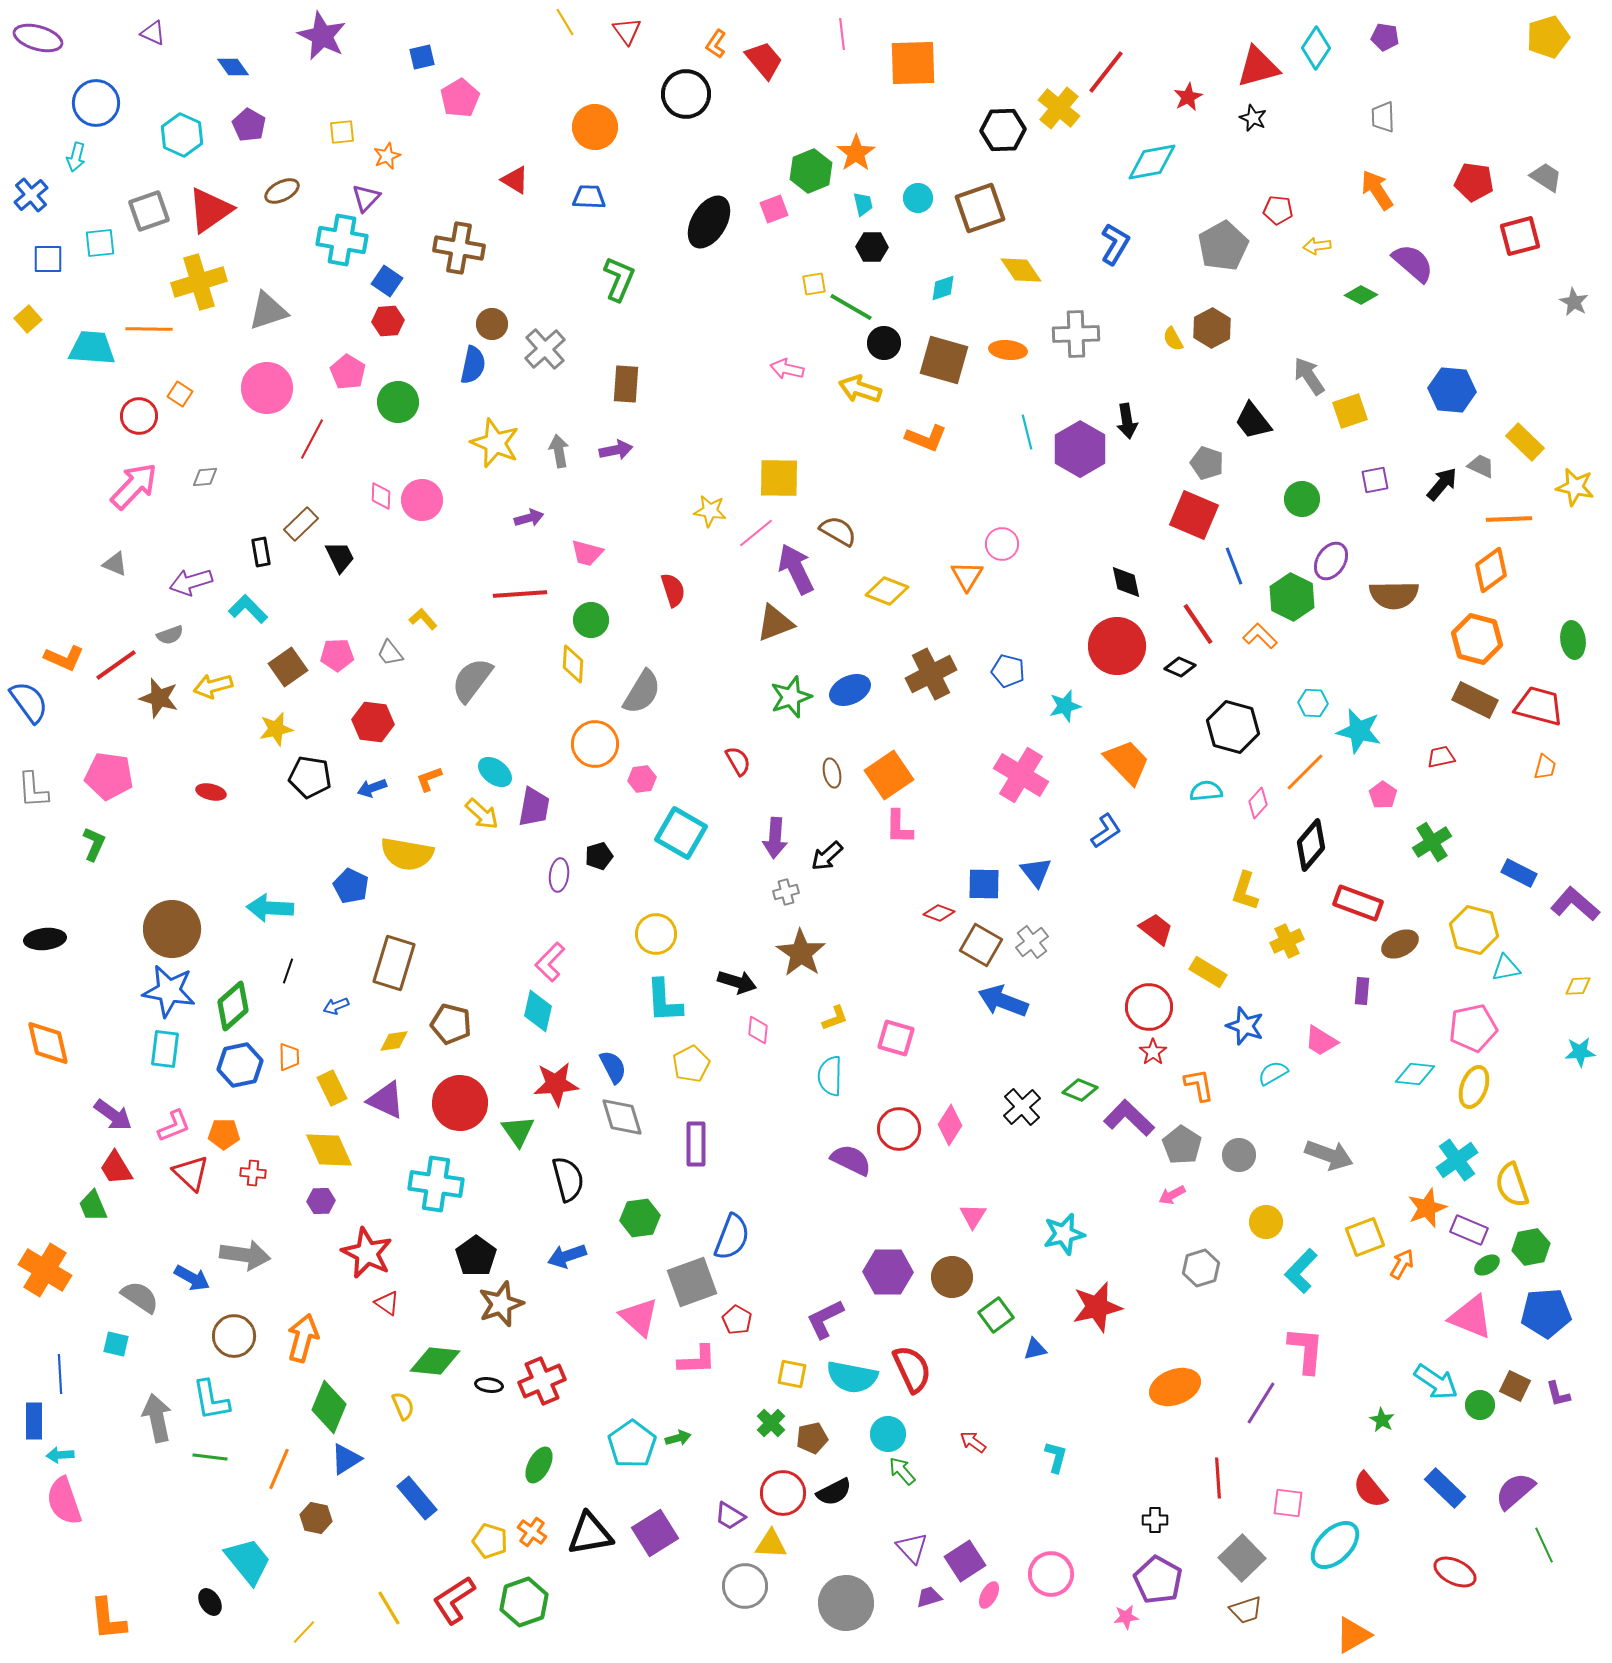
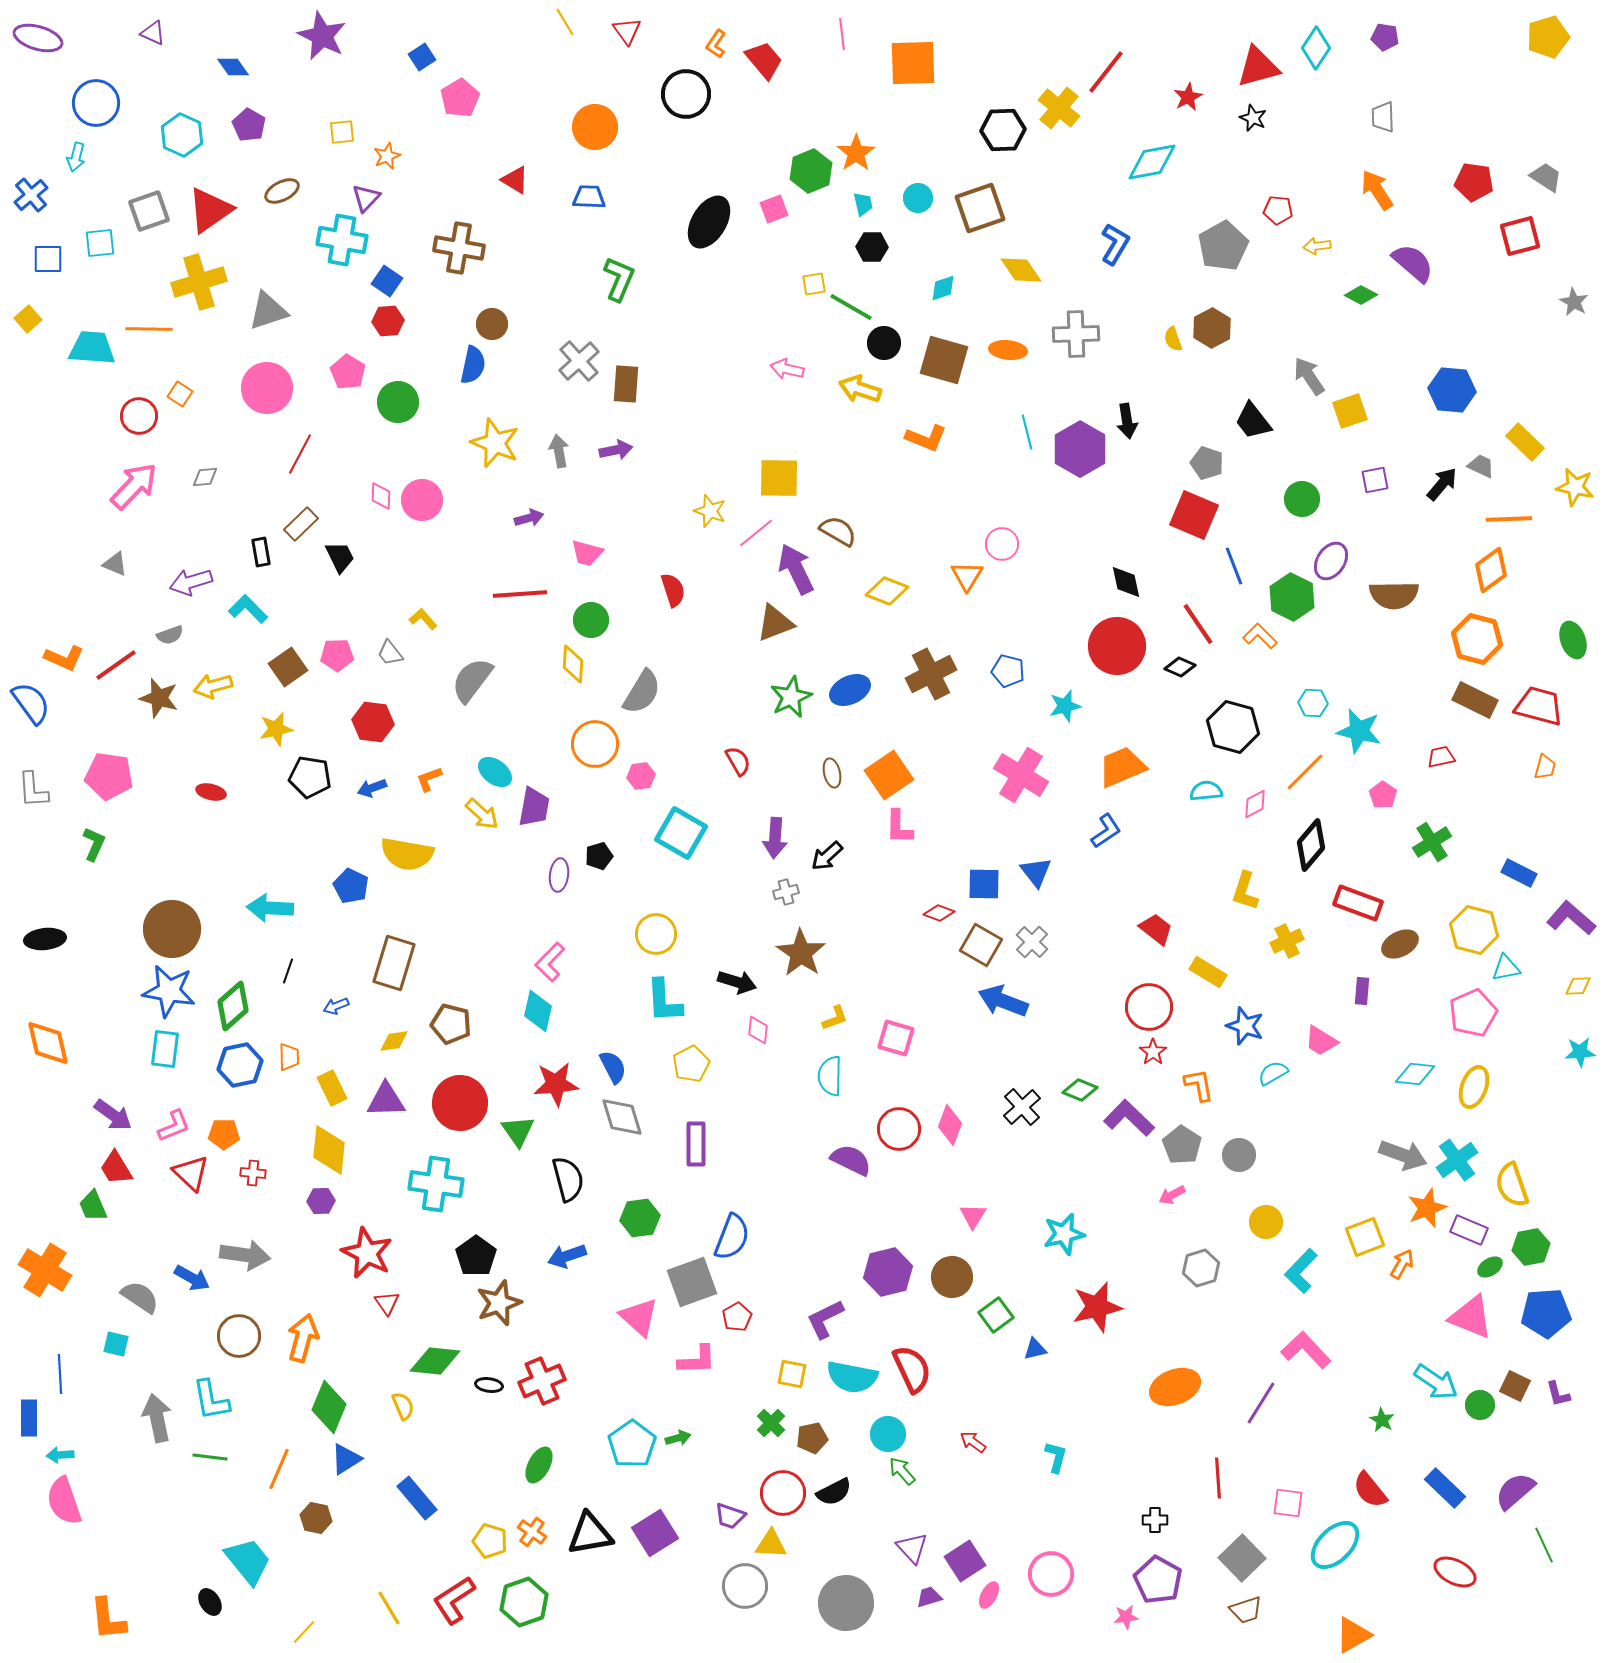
blue square at (422, 57): rotated 20 degrees counterclockwise
yellow semicircle at (1173, 339): rotated 10 degrees clockwise
gray cross at (545, 349): moved 34 px right, 12 px down
red line at (312, 439): moved 12 px left, 15 px down
yellow star at (710, 511): rotated 12 degrees clockwise
green ellipse at (1573, 640): rotated 12 degrees counterclockwise
green star at (791, 697): rotated 6 degrees counterclockwise
blue semicircle at (29, 702): moved 2 px right, 1 px down
orange trapezoid at (1127, 762): moved 5 px left, 5 px down; rotated 69 degrees counterclockwise
pink hexagon at (642, 779): moved 1 px left, 3 px up
pink diamond at (1258, 803): moved 3 px left, 1 px down; rotated 20 degrees clockwise
purple L-shape at (1575, 904): moved 4 px left, 14 px down
gray cross at (1032, 942): rotated 8 degrees counterclockwise
pink pentagon at (1473, 1028): moved 15 px up; rotated 12 degrees counterclockwise
purple triangle at (386, 1100): rotated 27 degrees counterclockwise
pink diamond at (950, 1125): rotated 12 degrees counterclockwise
yellow diamond at (329, 1150): rotated 30 degrees clockwise
gray arrow at (1329, 1155): moved 74 px right
green ellipse at (1487, 1265): moved 3 px right, 2 px down
purple hexagon at (888, 1272): rotated 15 degrees counterclockwise
red triangle at (387, 1303): rotated 20 degrees clockwise
brown star at (501, 1304): moved 2 px left, 1 px up
red pentagon at (737, 1320): moved 3 px up; rotated 12 degrees clockwise
brown circle at (234, 1336): moved 5 px right
pink L-shape at (1306, 1350): rotated 48 degrees counterclockwise
blue rectangle at (34, 1421): moved 5 px left, 3 px up
purple trapezoid at (730, 1516): rotated 12 degrees counterclockwise
